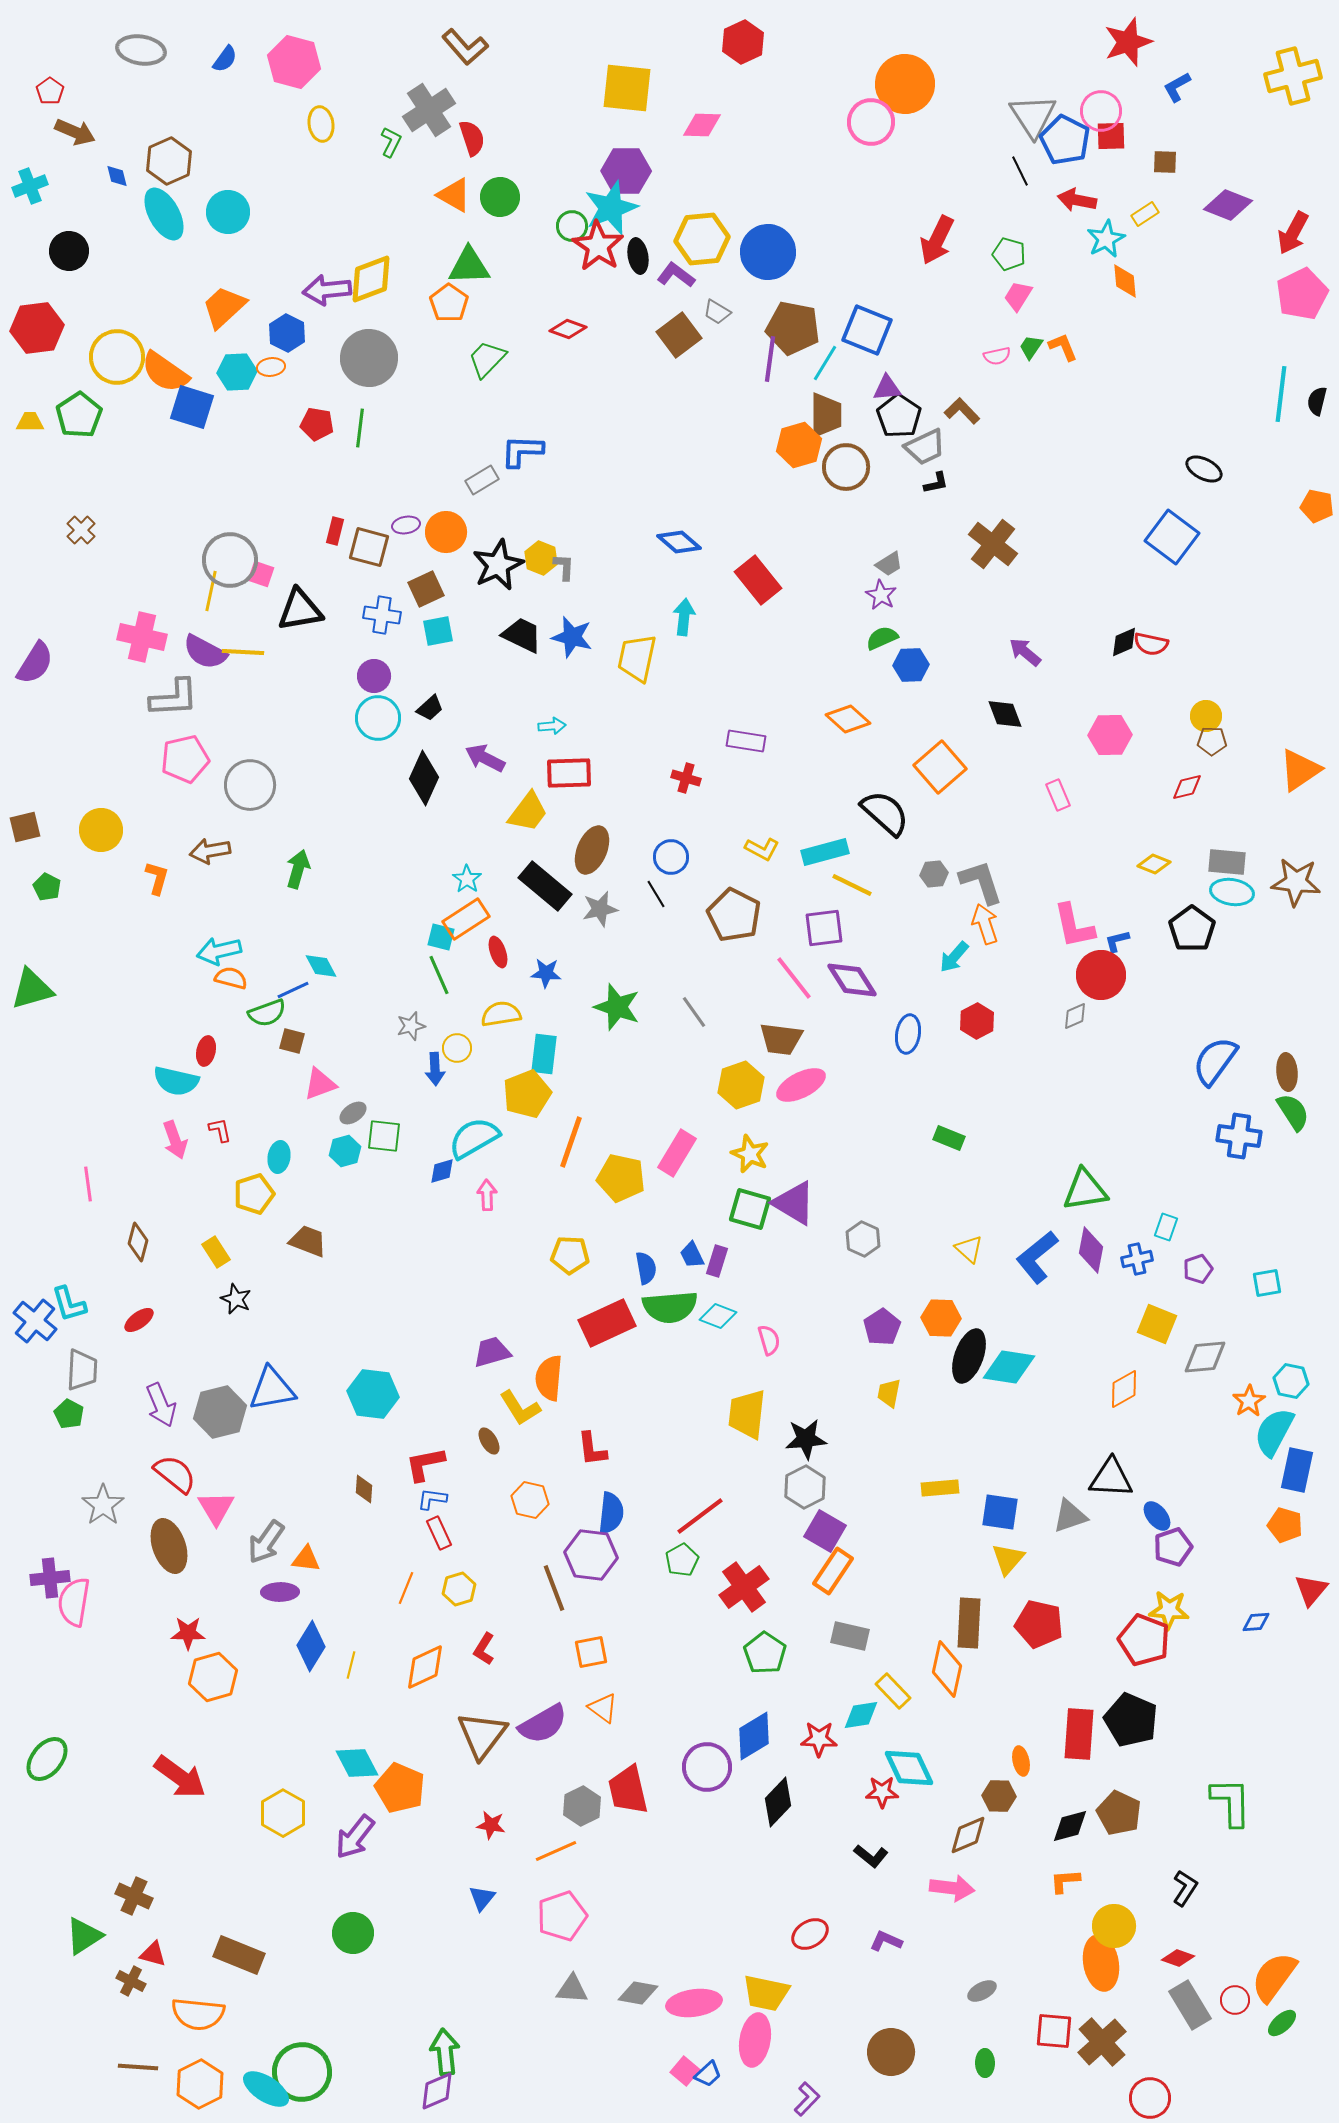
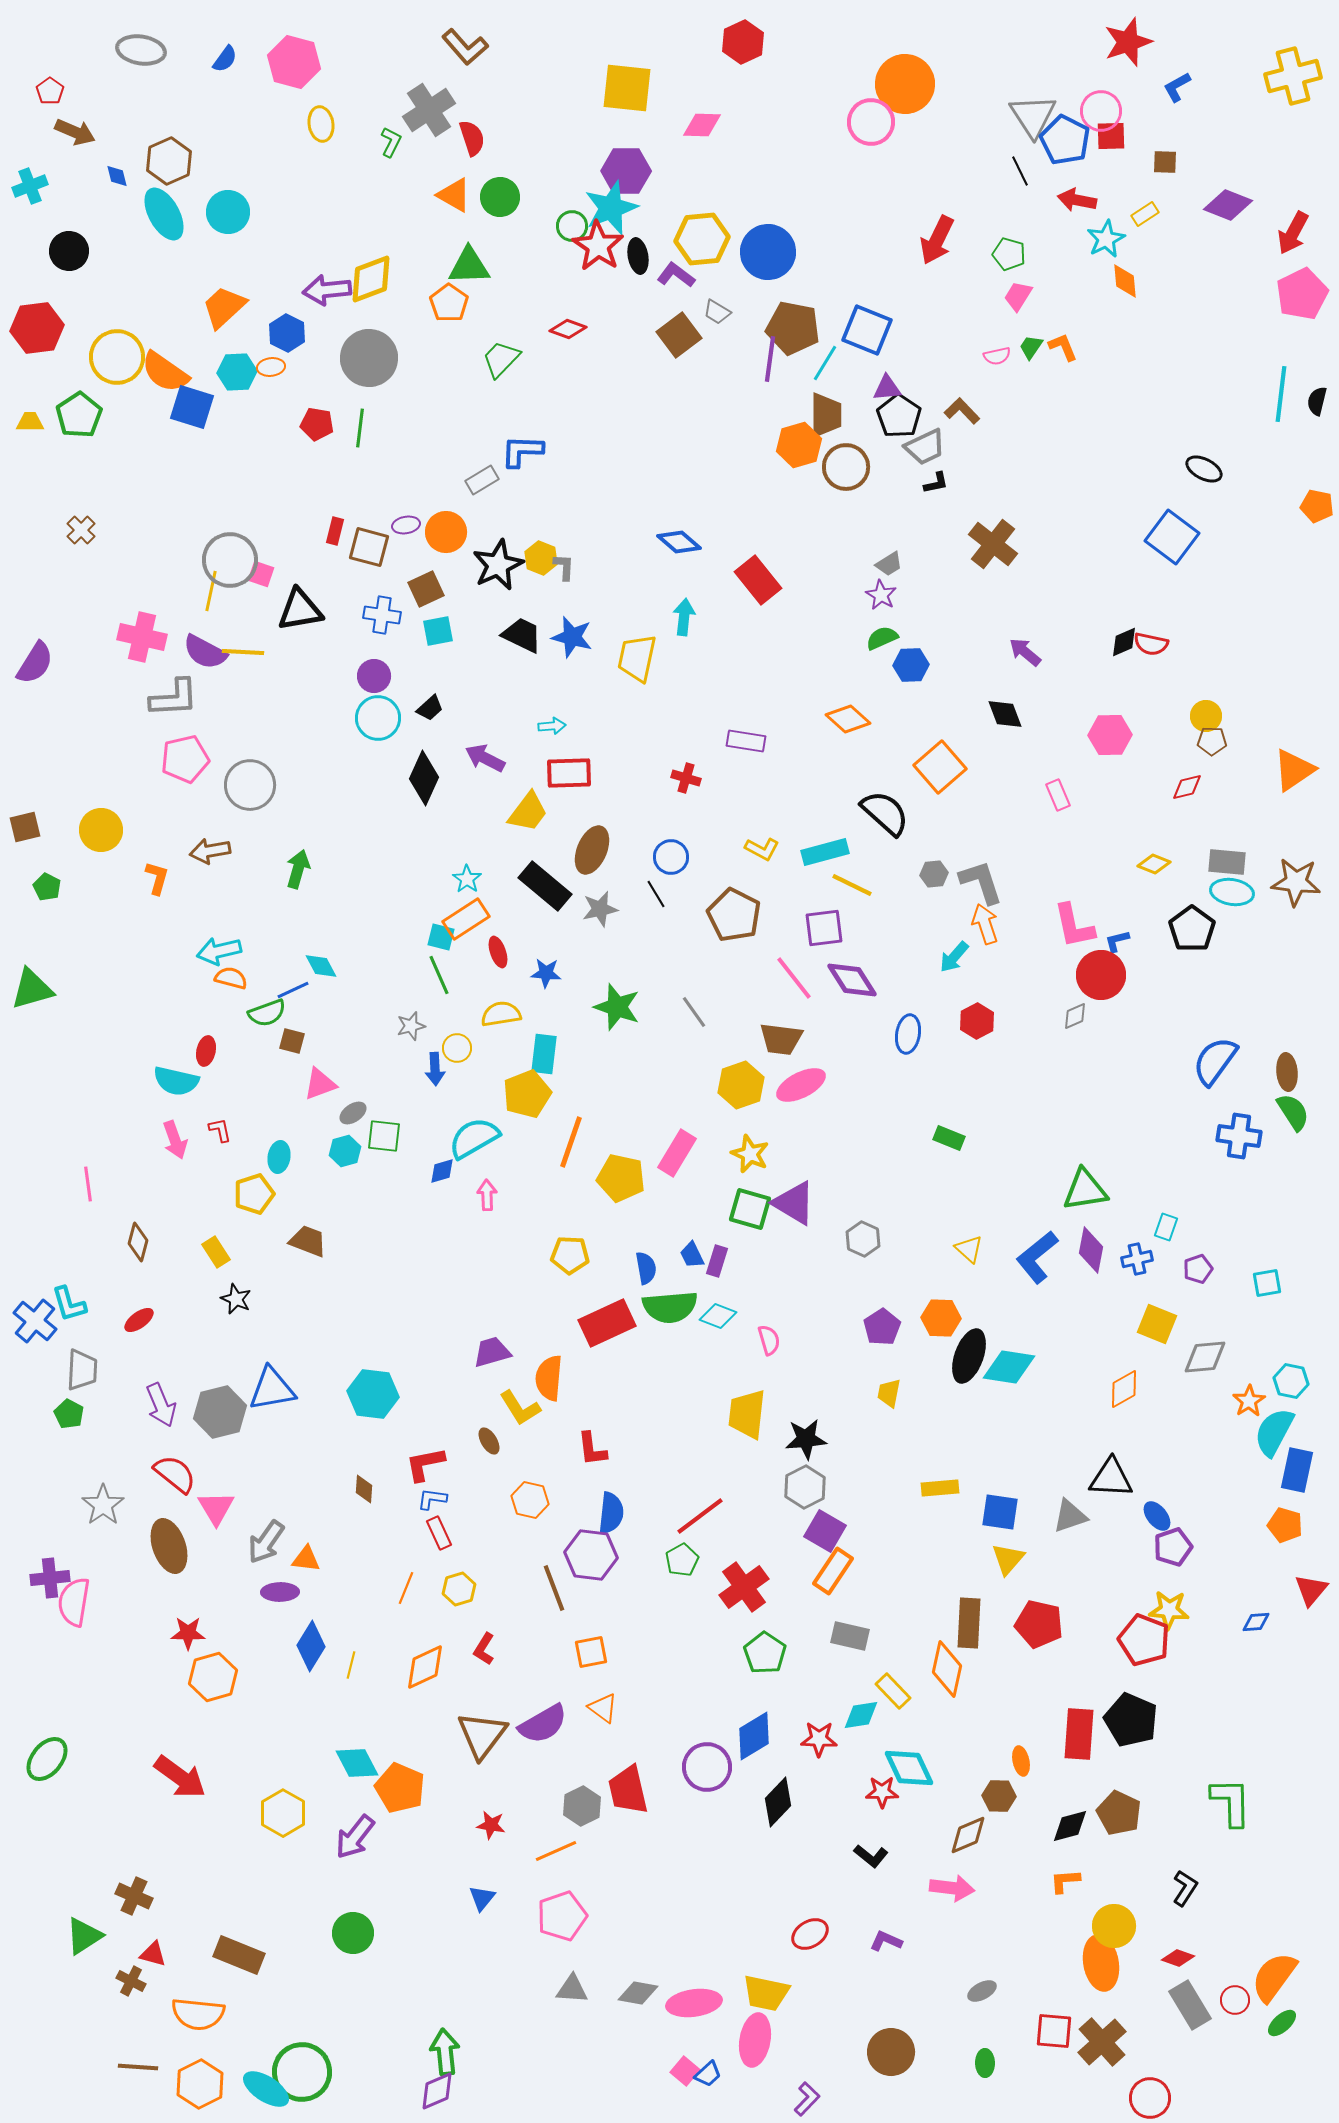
green trapezoid at (487, 359): moved 14 px right
orange triangle at (1300, 770): moved 6 px left
